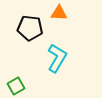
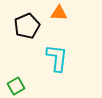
black pentagon: moved 3 px left, 2 px up; rotated 30 degrees counterclockwise
cyan L-shape: rotated 24 degrees counterclockwise
